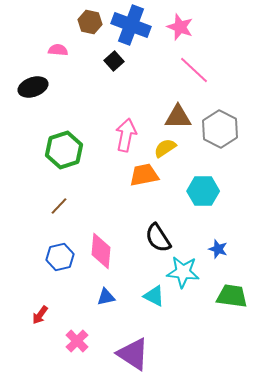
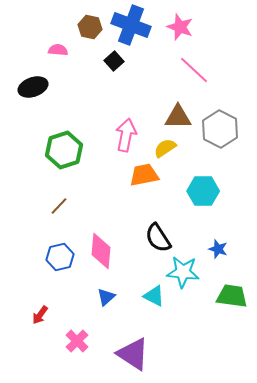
brown hexagon: moved 5 px down
blue triangle: rotated 30 degrees counterclockwise
